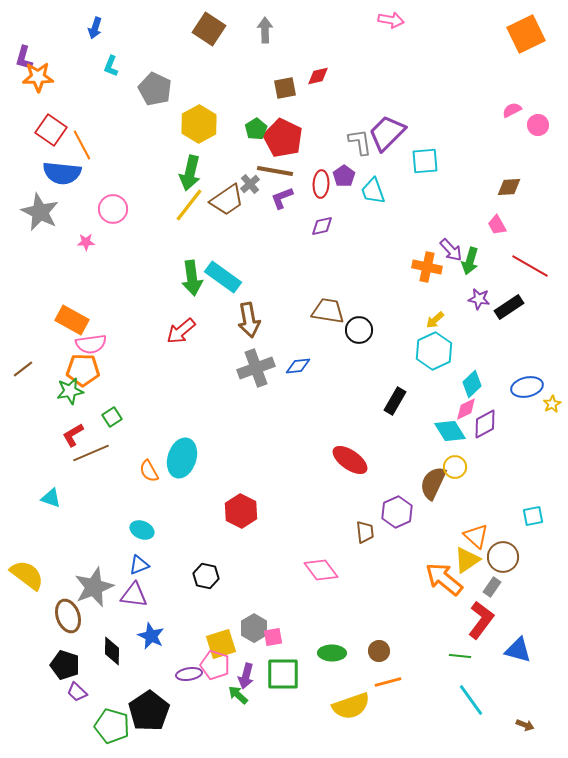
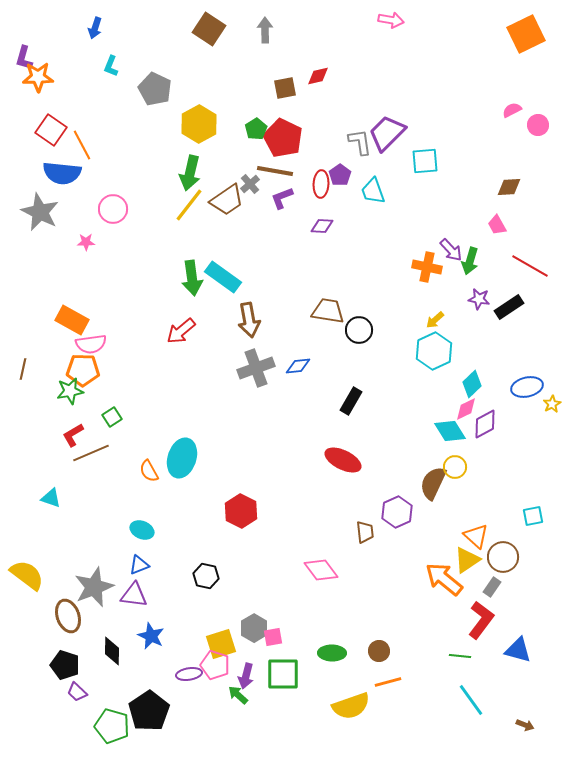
purple pentagon at (344, 176): moved 4 px left, 1 px up
purple diamond at (322, 226): rotated 15 degrees clockwise
brown line at (23, 369): rotated 40 degrees counterclockwise
black rectangle at (395, 401): moved 44 px left
red ellipse at (350, 460): moved 7 px left; rotated 9 degrees counterclockwise
